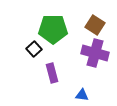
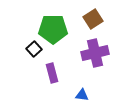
brown square: moved 2 px left, 6 px up; rotated 24 degrees clockwise
purple cross: rotated 28 degrees counterclockwise
